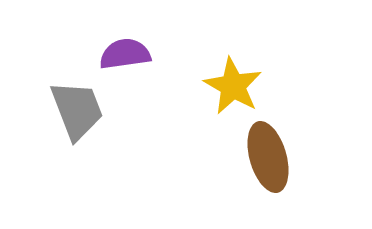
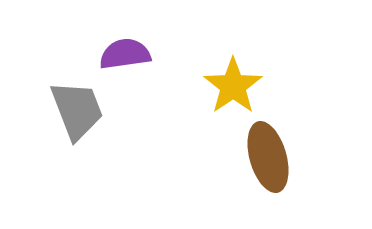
yellow star: rotated 8 degrees clockwise
